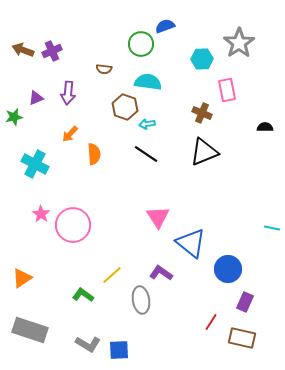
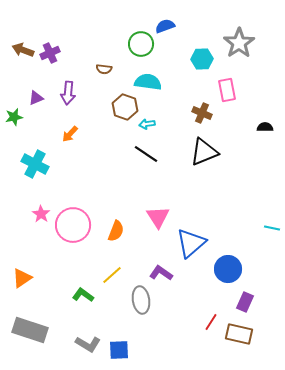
purple cross: moved 2 px left, 2 px down
orange semicircle: moved 22 px right, 77 px down; rotated 25 degrees clockwise
blue triangle: rotated 40 degrees clockwise
brown rectangle: moved 3 px left, 4 px up
